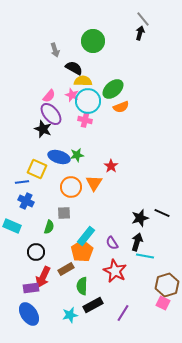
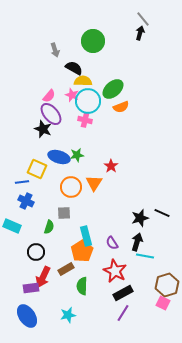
cyan rectangle at (86, 236): rotated 54 degrees counterclockwise
black rectangle at (93, 305): moved 30 px right, 12 px up
blue ellipse at (29, 314): moved 2 px left, 2 px down
cyan star at (70, 315): moved 2 px left
